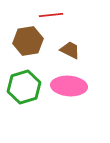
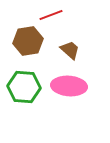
red line: rotated 15 degrees counterclockwise
brown trapezoid: rotated 15 degrees clockwise
green hexagon: rotated 20 degrees clockwise
